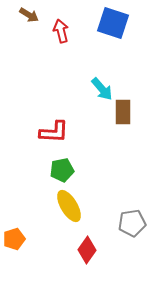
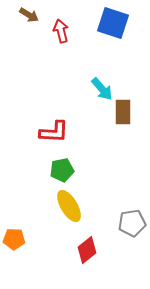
orange pentagon: rotated 20 degrees clockwise
red diamond: rotated 16 degrees clockwise
